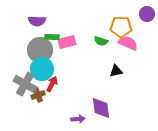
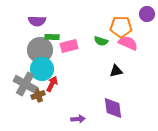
pink rectangle: moved 2 px right, 4 px down
purple diamond: moved 12 px right
